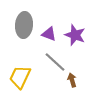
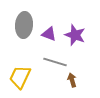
gray line: rotated 25 degrees counterclockwise
